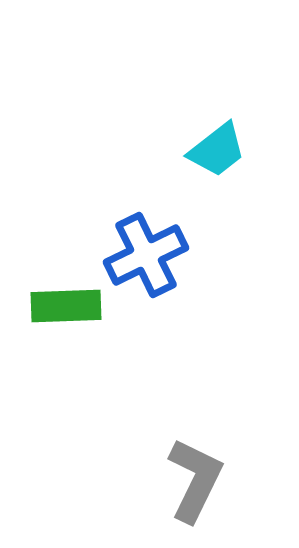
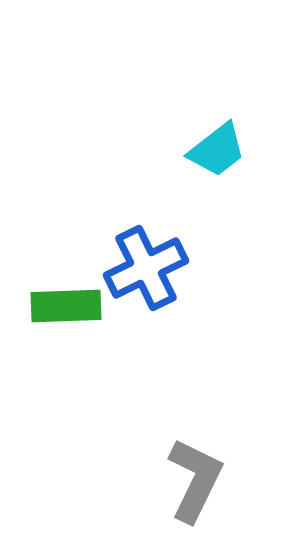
blue cross: moved 13 px down
